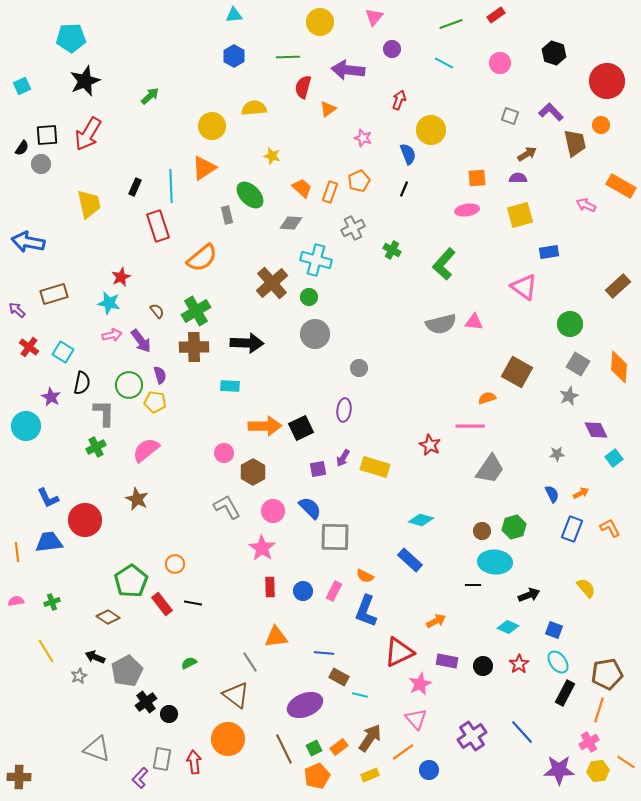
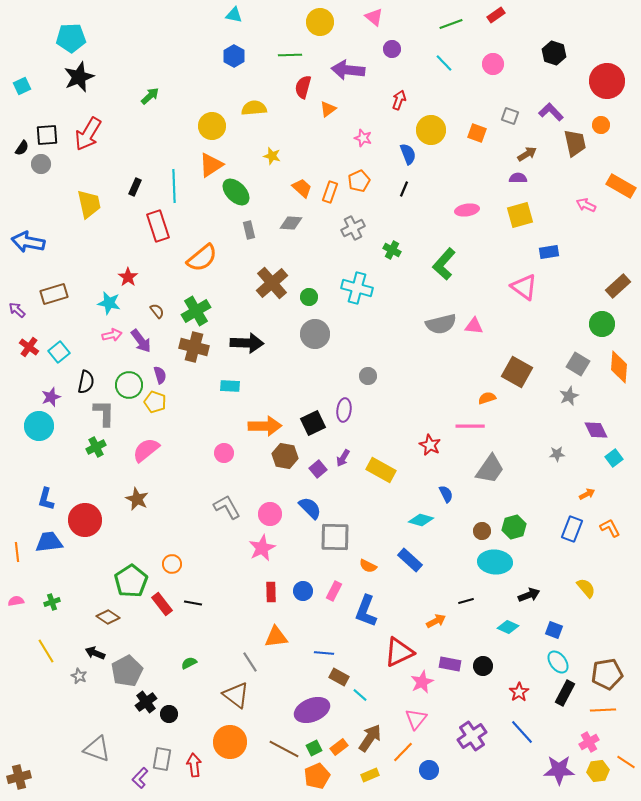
cyan triangle at (234, 15): rotated 18 degrees clockwise
pink triangle at (374, 17): rotated 30 degrees counterclockwise
green line at (288, 57): moved 2 px right, 2 px up
cyan line at (444, 63): rotated 18 degrees clockwise
pink circle at (500, 63): moved 7 px left, 1 px down
black star at (85, 81): moved 6 px left, 4 px up
orange triangle at (204, 168): moved 7 px right, 3 px up
orange square at (477, 178): moved 45 px up; rotated 24 degrees clockwise
cyan line at (171, 186): moved 3 px right
green ellipse at (250, 195): moved 14 px left, 3 px up
gray rectangle at (227, 215): moved 22 px right, 15 px down
cyan cross at (316, 260): moved 41 px right, 28 px down
red star at (121, 277): moved 7 px right; rotated 12 degrees counterclockwise
pink triangle at (474, 322): moved 4 px down
green circle at (570, 324): moved 32 px right
brown cross at (194, 347): rotated 16 degrees clockwise
cyan square at (63, 352): moved 4 px left; rotated 20 degrees clockwise
gray circle at (359, 368): moved 9 px right, 8 px down
black semicircle at (82, 383): moved 4 px right, 1 px up
purple star at (51, 397): rotated 24 degrees clockwise
yellow pentagon at (155, 402): rotated 10 degrees clockwise
cyan circle at (26, 426): moved 13 px right
black square at (301, 428): moved 12 px right, 5 px up
yellow rectangle at (375, 467): moved 6 px right, 3 px down; rotated 12 degrees clockwise
purple square at (318, 469): rotated 30 degrees counterclockwise
brown hexagon at (253, 472): moved 32 px right, 16 px up; rotated 20 degrees counterclockwise
orange arrow at (581, 493): moved 6 px right, 1 px down
blue semicircle at (552, 494): moved 106 px left
blue L-shape at (48, 498): moved 2 px left, 1 px down; rotated 40 degrees clockwise
pink circle at (273, 511): moved 3 px left, 3 px down
pink star at (262, 548): rotated 12 degrees clockwise
orange circle at (175, 564): moved 3 px left
orange semicircle at (365, 576): moved 3 px right, 10 px up
black line at (473, 585): moved 7 px left, 16 px down; rotated 14 degrees counterclockwise
red rectangle at (270, 587): moved 1 px right, 5 px down
black arrow at (95, 657): moved 4 px up
purple rectangle at (447, 661): moved 3 px right, 3 px down
red star at (519, 664): moved 28 px down
gray star at (79, 676): rotated 21 degrees counterclockwise
pink star at (420, 684): moved 2 px right, 2 px up
cyan line at (360, 695): rotated 28 degrees clockwise
purple ellipse at (305, 705): moved 7 px right, 5 px down
orange line at (599, 710): moved 4 px right; rotated 70 degrees clockwise
pink triangle at (416, 719): rotated 20 degrees clockwise
orange circle at (228, 739): moved 2 px right, 3 px down
brown line at (284, 749): rotated 36 degrees counterclockwise
orange line at (403, 752): rotated 10 degrees counterclockwise
red arrow at (194, 762): moved 3 px down
brown cross at (19, 777): rotated 15 degrees counterclockwise
